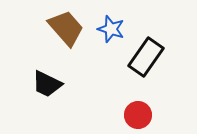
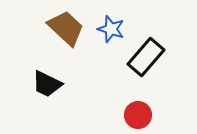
brown trapezoid: rotated 6 degrees counterclockwise
black rectangle: rotated 6 degrees clockwise
